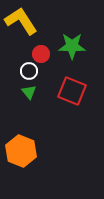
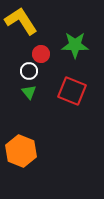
green star: moved 3 px right, 1 px up
